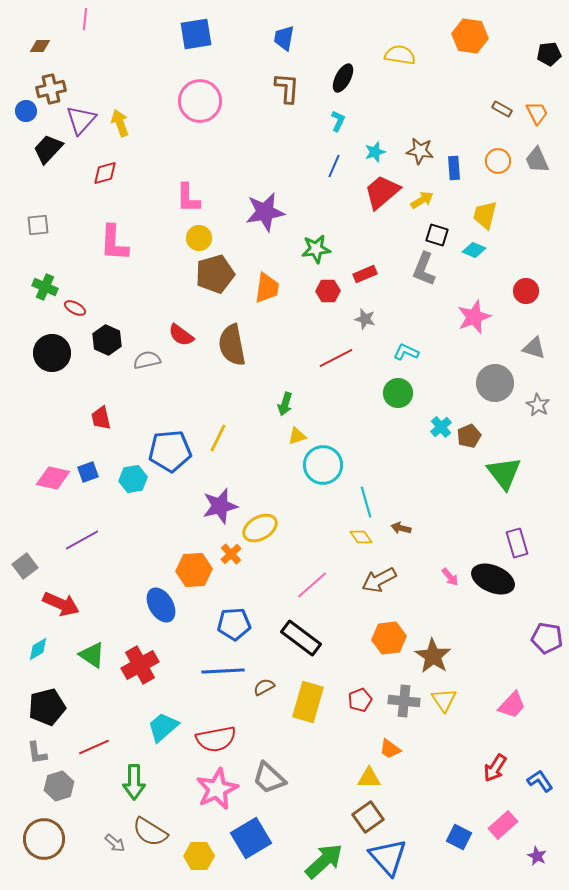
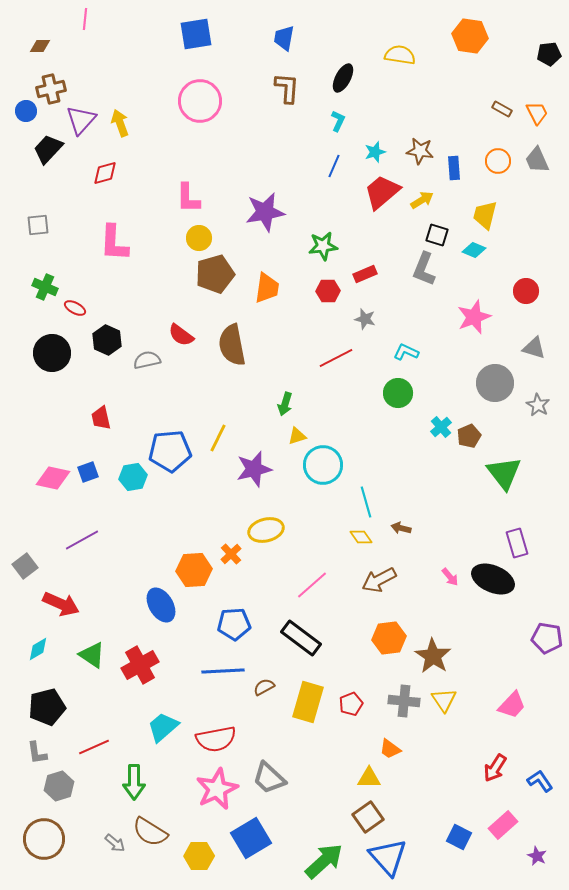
green star at (316, 249): moved 7 px right, 3 px up
cyan hexagon at (133, 479): moved 2 px up
purple star at (220, 506): moved 34 px right, 37 px up
yellow ellipse at (260, 528): moved 6 px right, 2 px down; rotated 16 degrees clockwise
red pentagon at (360, 700): moved 9 px left, 4 px down
